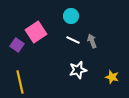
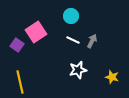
gray arrow: rotated 48 degrees clockwise
